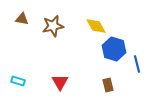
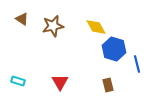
brown triangle: rotated 24 degrees clockwise
yellow diamond: moved 1 px down
